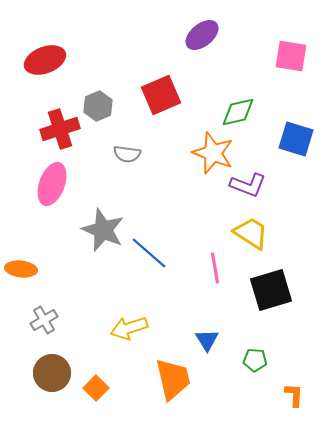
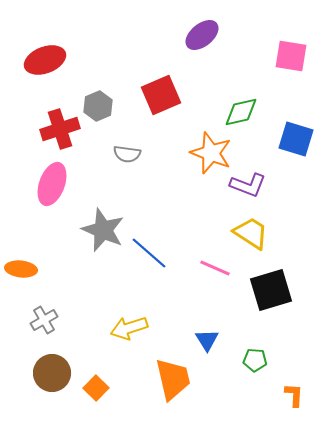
green diamond: moved 3 px right
orange star: moved 2 px left
pink line: rotated 56 degrees counterclockwise
